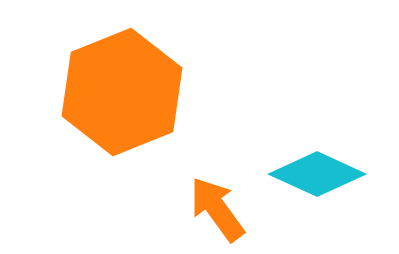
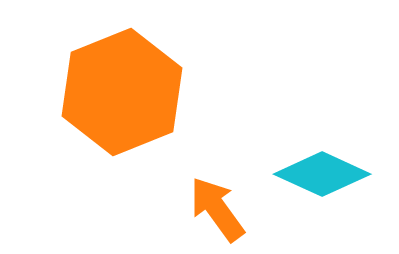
cyan diamond: moved 5 px right
